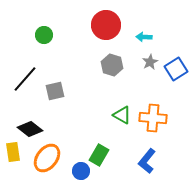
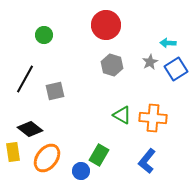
cyan arrow: moved 24 px right, 6 px down
black line: rotated 12 degrees counterclockwise
